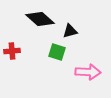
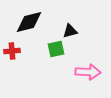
black diamond: moved 11 px left, 3 px down; rotated 56 degrees counterclockwise
green square: moved 1 px left, 3 px up; rotated 30 degrees counterclockwise
